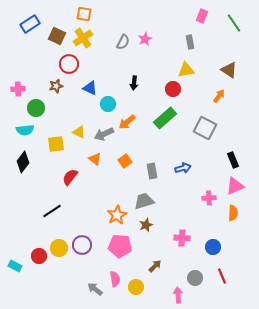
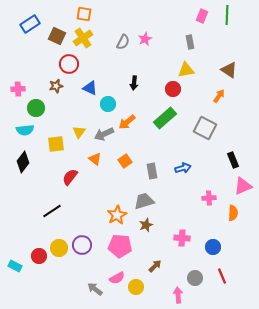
green line at (234, 23): moved 7 px left, 8 px up; rotated 36 degrees clockwise
yellow triangle at (79, 132): rotated 40 degrees clockwise
pink triangle at (235, 186): moved 8 px right
pink semicircle at (115, 279): moved 2 px right, 1 px up; rotated 70 degrees clockwise
